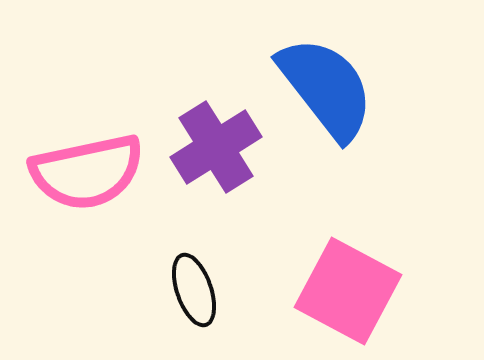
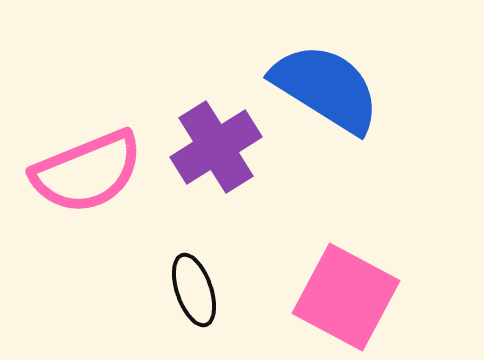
blue semicircle: rotated 20 degrees counterclockwise
pink semicircle: rotated 10 degrees counterclockwise
pink square: moved 2 px left, 6 px down
